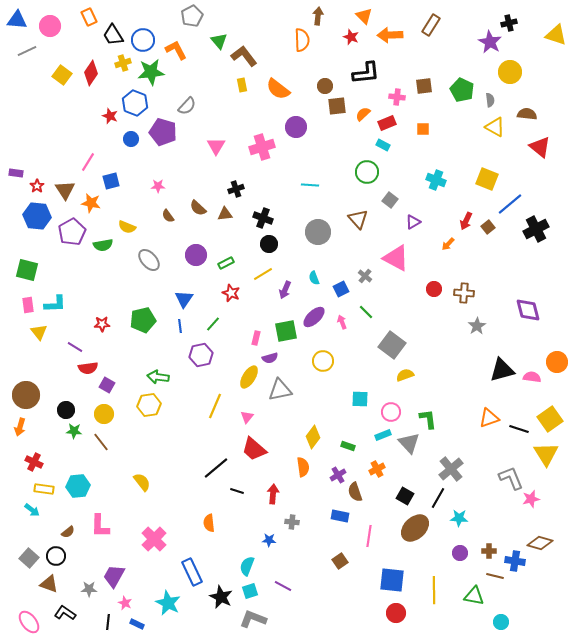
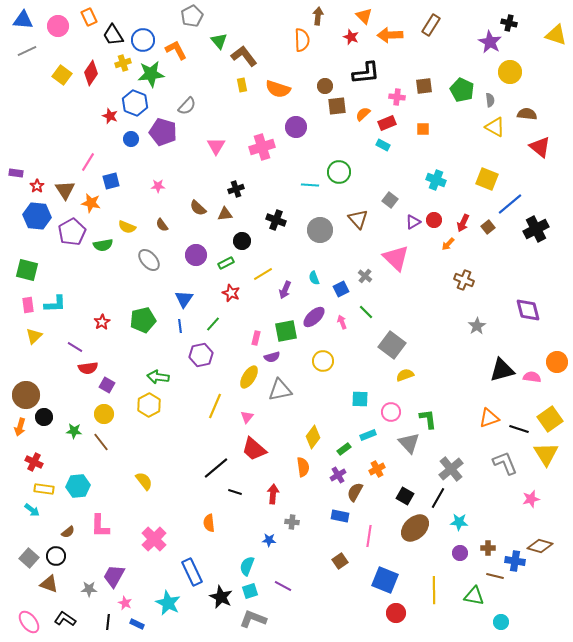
blue triangle at (17, 20): moved 6 px right
black cross at (509, 23): rotated 28 degrees clockwise
pink circle at (50, 26): moved 8 px right
green star at (151, 72): moved 2 px down
orange semicircle at (278, 89): rotated 20 degrees counterclockwise
green circle at (367, 172): moved 28 px left
brown semicircle at (168, 216): moved 6 px left, 9 px down
black cross at (263, 218): moved 13 px right, 2 px down
red arrow at (466, 221): moved 3 px left, 2 px down
gray circle at (318, 232): moved 2 px right, 2 px up
black circle at (269, 244): moved 27 px left, 3 px up
pink triangle at (396, 258): rotated 16 degrees clockwise
red circle at (434, 289): moved 69 px up
brown cross at (464, 293): moved 13 px up; rotated 18 degrees clockwise
red star at (102, 324): moved 2 px up; rotated 28 degrees counterclockwise
yellow triangle at (39, 332): moved 5 px left, 4 px down; rotated 24 degrees clockwise
purple semicircle at (270, 358): moved 2 px right, 1 px up
yellow hexagon at (149, 405): rotated 20 degrees counterclockwise
black circle at (66, 410): moved 22 px left, 7 px down
cyan rectangle at (383, 435): moved 15 px left
green rectangle at (348, 446): moved 4 px left, 3 px down; rotated 56 degrees counterclockwise
gray L-shape at (511, 478): moved 6 px left, 15 px up
yellow semicircle at (142, 482): moved 2 px right, 1 px up
black line at (237, 491): moved 2 px left, 1 px down
brown semicircle at (355, 492): rotated 48 degrees clockwise
cyan star at (459, 518): moved 4 px down
brown diamond at (540, 543): moved 3 px down
brown cross at (489, 551): moved 1 px left, 3 px up
blue square at (392, 580): moved 7 px left; rotated 16 degrees clockwise
black L-shape at (65, 613): moved 6 px down
